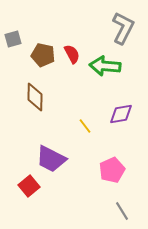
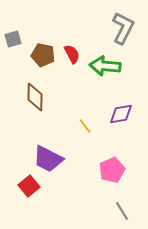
purple trapezoid: moved 3 px left
